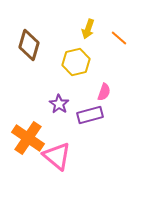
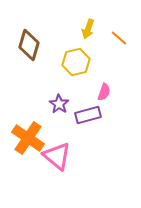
purple rectangle: moved 2 px left
